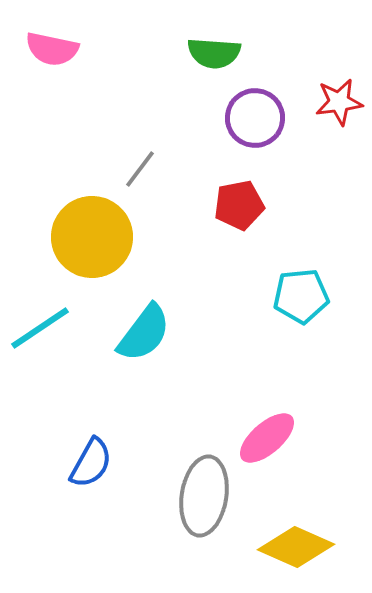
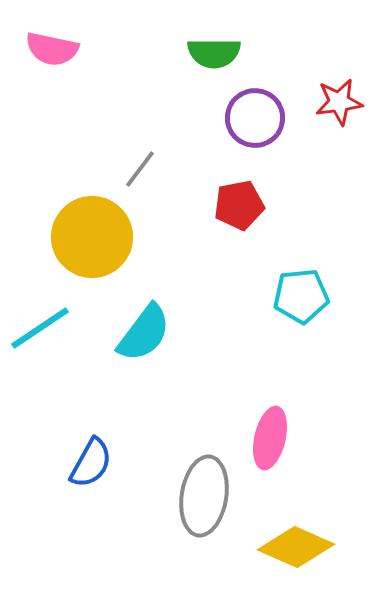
green semicircle: rotated 4 degrees counterclockwise
pink ellipse: moved 3 px right; rotated 36 degrees counterclockwise
